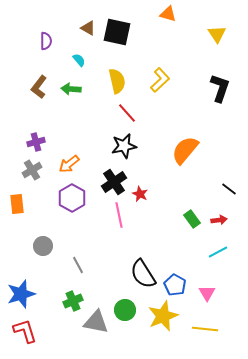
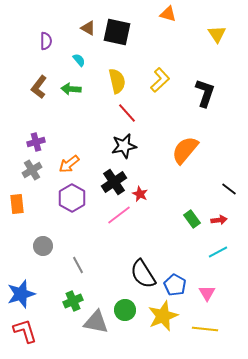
black L-shape: moved 15 px left, 5 px down
pink line: rotated 65 degrees clockwise
